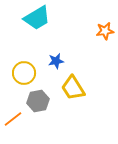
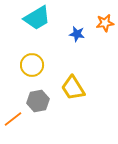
orange star: moved 8 px up
blue star: moved 21 px right, 27 px up; rotated 21 degrees clockwise
yellow circle: moved 8 px right, 8 px up
